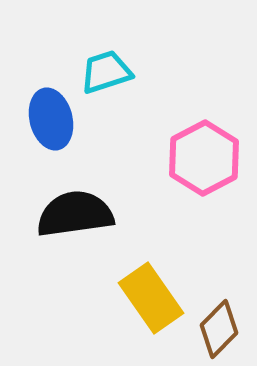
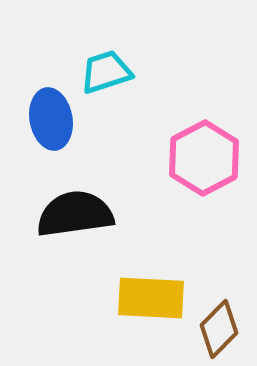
blue ellipse: rotated 4 degrees clockwise
yellow rectangle: rotated 52 degrees counterclockwise
